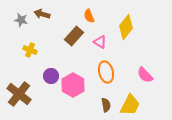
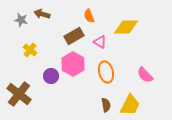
yellow diamond: rotated 50 degrees clockwise
brown rectangle: rotated 18 degrees clockwise
yellow cross: rotated 16 degrees clockwise
pink hexagon: moved 21 px up
